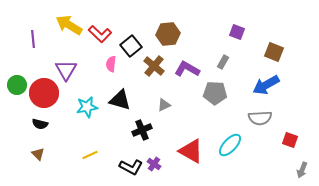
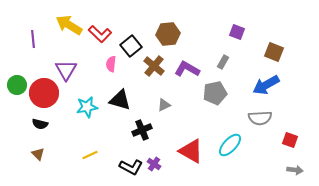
gray pentagon: rotated 15 degrees counterclockwise
gray arrow: moved 7 px left; rotated 105 degrees counterclockwise
